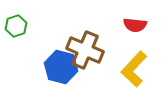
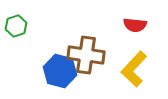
brown cross: moved 1 px right, 5 px down; rotated 15 degrees counterclockwise
blue hexagon: moved 1 px left, 4 px down
